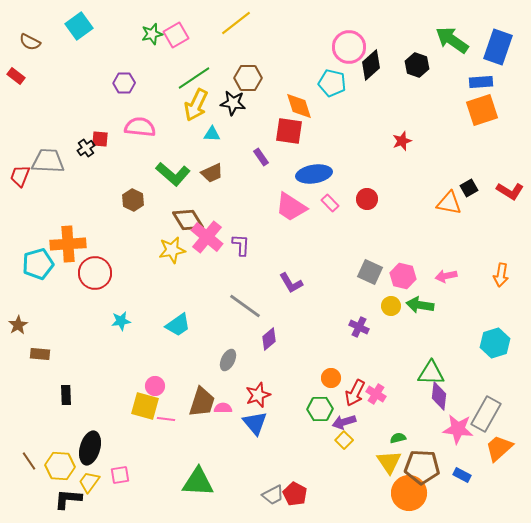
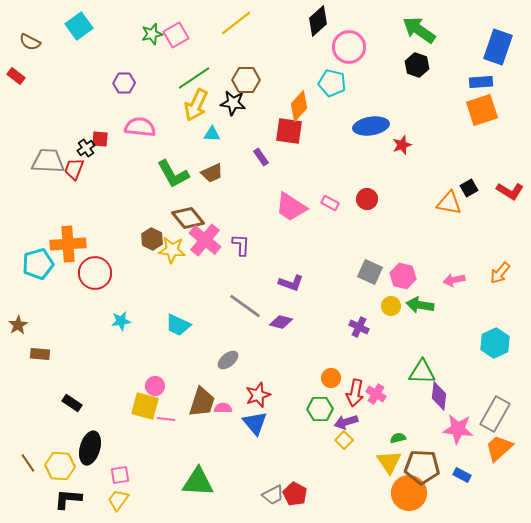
green arrow at (452, 40): moved 33 px left, 10 px up
black diamond at (371, 65): moved 53 px left, 44 px up
brown hexagon at (248, 78): moved 2 px left, 2 px down
orange diamond at (299, 106): rotated 60 degrees clockwise
red star at (402, 141): moved 4 px down
green L-shape at (173, 174): rotated 20 degrees clockwise
blue ellipse at (314, 174): moved 57 px right, 48 px up
red trapezoid at (20, 176): moved 54 px right, 7 px up
brown hexagon at (133, 200): moved 19 px right, 39 px down
pink rectangle at (330, 203): rotated 18 degrees counterclockwise
brown diamond at (188, 220): moved 2 px up; rotated 8 degrees counterclockwise
pink cross at (207, 237): moved 2 px left, 3 px down
yellow star at (172, 250): rotated 16 degrees clockwise
orange arrow at (501, 275): moved 1 px left, 2 px up; rotated 30 degrees clockwise
pink arrow at (446, 276): moved 8 px right, 4 px down
purple L-shape at (291, 283): rotated 40 degrees counterclockwise
cyan trapezoid at (178, 325): rotated 60 degrees clockwise
purple diamond at (269, 339): moved 12 px right, 17 px up; rotated 55 degrees clockwise
cyan hexagon at (495, 343): rotated 8 degrees counterclockwise
gray ellipse at (228, 360): rotated 25 degrees clockwise
green triangle at (431, 373): moved 9 px left, 1 px up
red arrow at (355, 393): rotated 16 degrees counterclockwise
black rectangle at (66, 395): moved 6 px right, 8 px down; rotated 54 degrees counterclockwise
gray rectangle at (486, 414): moved 9 px right
purple arrow at (344, 422): moved 2 px right
brown line at (29, 461): moved 1 px left, 2 px down
yellow trapezoid at (89, 482): moved 29 px right, 18 px down
